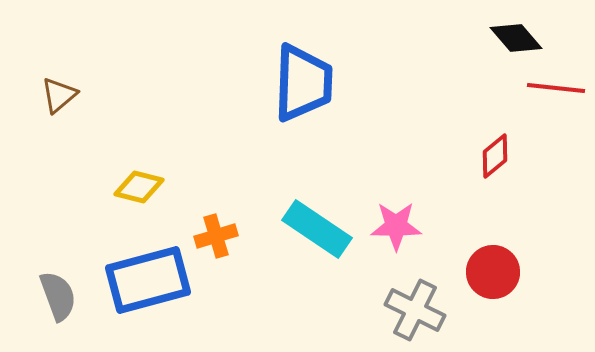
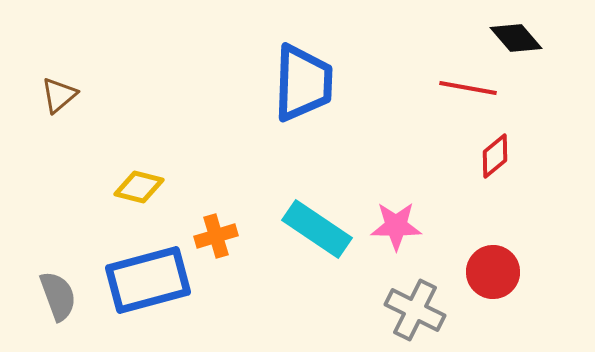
red line: moved 88 px left; rotated 4 degrees clockwise
